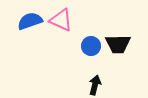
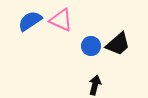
blue semicircle: rotated 15 degrees counterclockwise
black trapezoid: rotated 40 degrees counterclockwise
